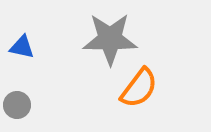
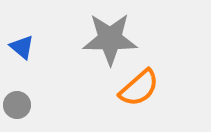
blue triangle: rotated 28 degrees clockwise
orange semicircle: rotated 12 degrees clockwise
